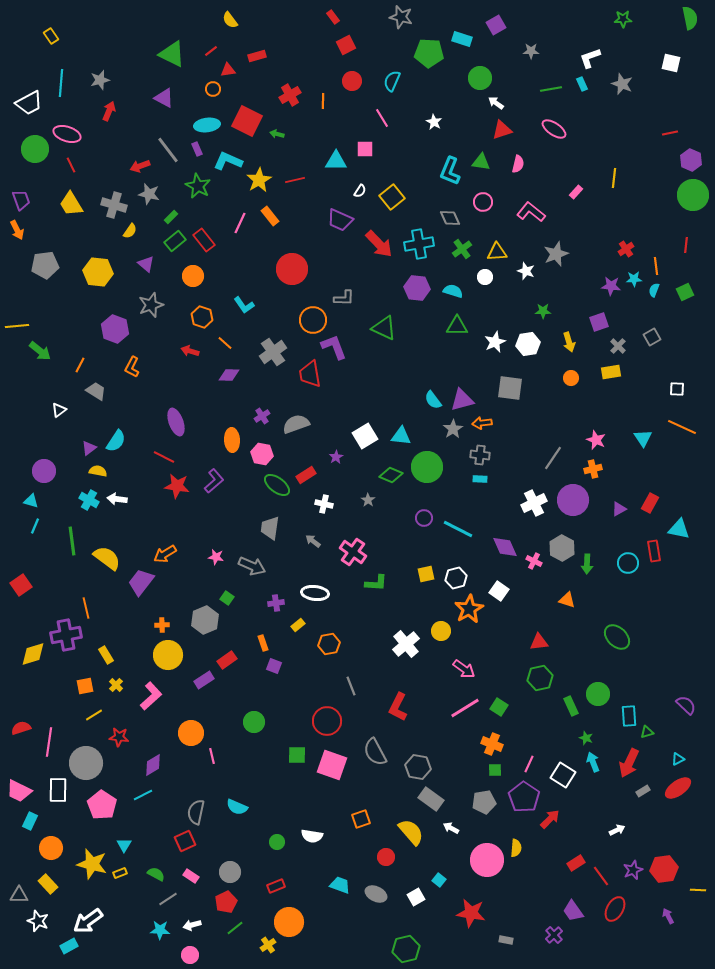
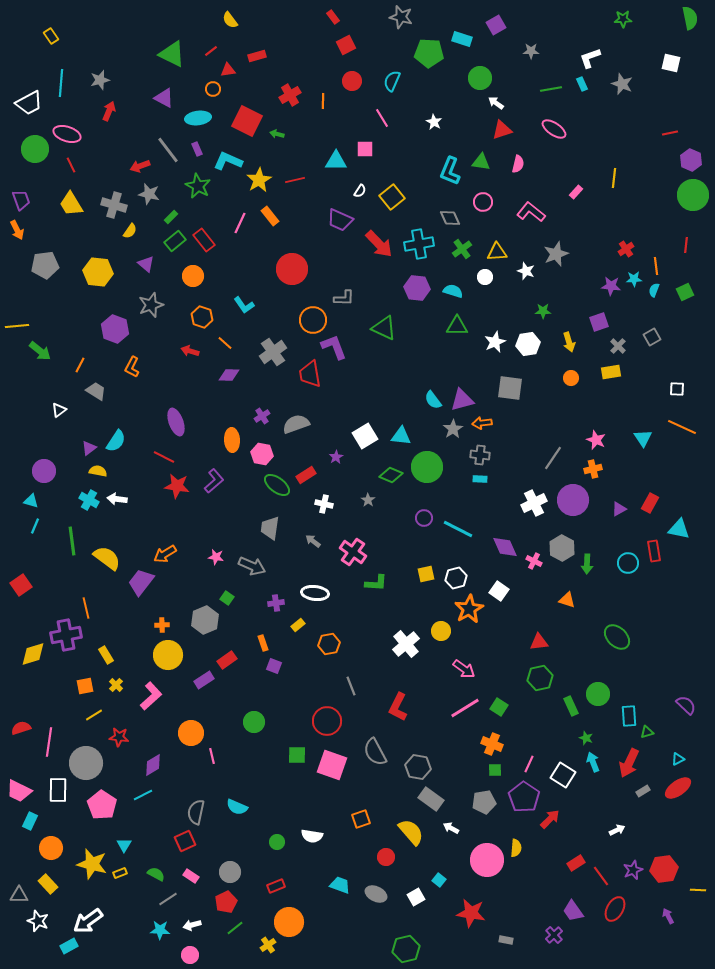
cyan ellipse at (207, 125): moved 9 px left, 7 px up
